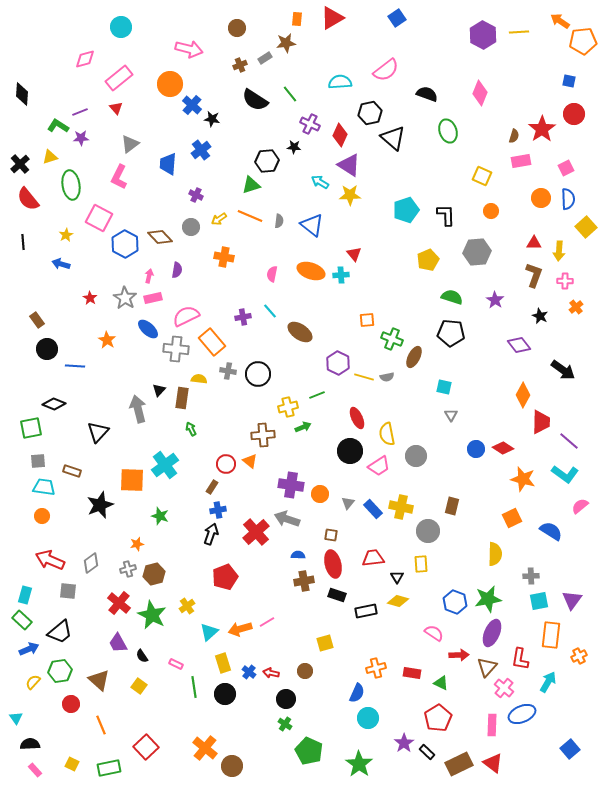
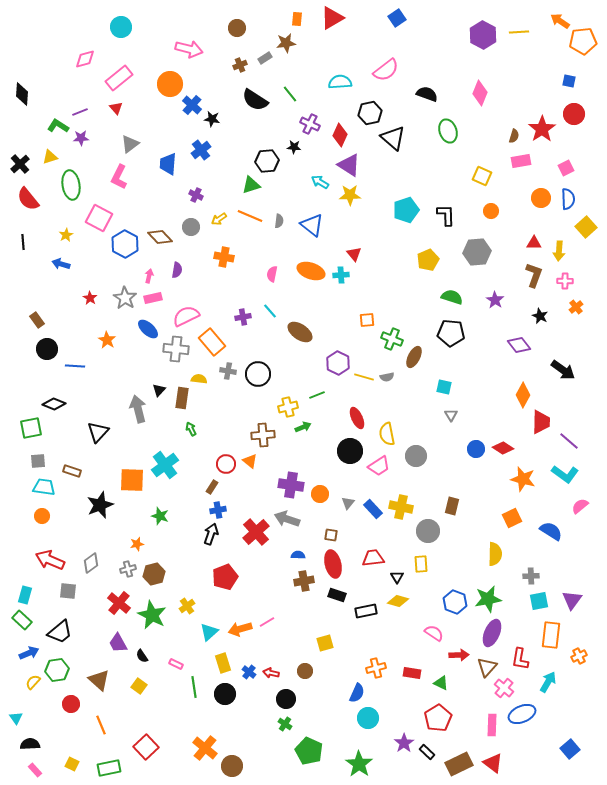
blue arrow at (29, 649): moved 4 px down
green hexagon at (60, 671): moved 3 px left, 1 px up
